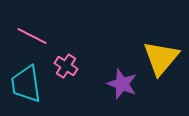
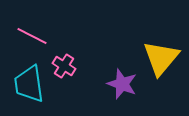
pink cross: moved 2 px left
cyan trapezoid: moved 3 px right
